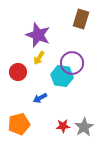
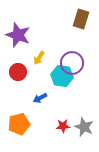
purple star: moved 20 px left
gray star: rotated 18 degrees counterclockwise
